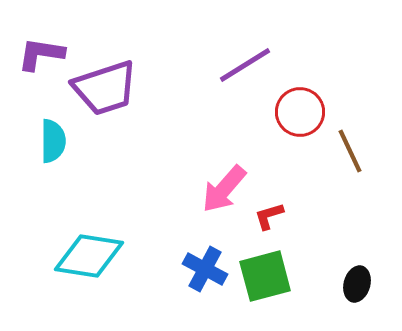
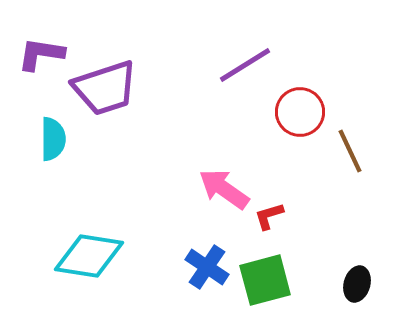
cyan semicircle: moved 2 px up
pink arrow: rotated 84 degrees clockwise
blue cross: moved 2 px right, 2 px up; rotated 6 degrees clockwise
green square: moved 4 px down
